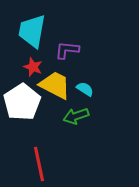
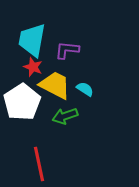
cyan trapezoid: moved 9 px down
green arrow: moved 11 px left
